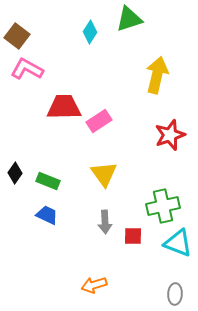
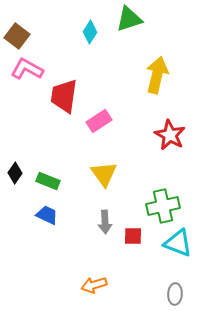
red trapezoid: moved 11 px up; rotated 81 degrees counterclockwise
red star: rotated 24 degrees counterclockwise
